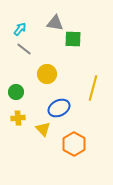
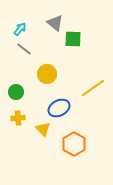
gray triangle: rotated 30 degrees clockwise
yellow line: rotated 40 degrees clockwise
